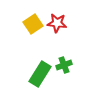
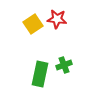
red star: moved 4 px up
green rectangle: rotated 20 degrees counterclockwise
